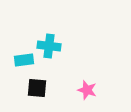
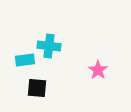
cyan rectangle: moved 1 px right
pink star: moved 11 px right, 20 px up; rotated 18 degrees clockwise
